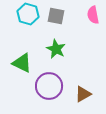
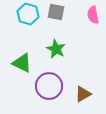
gray square: moved 4 px up
